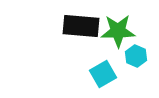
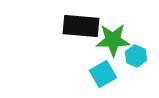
green star: moved 5 px left, 9 px down
